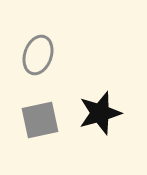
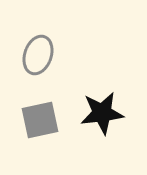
black star: moved 2 px right; rotated 9 degrees clockwise
